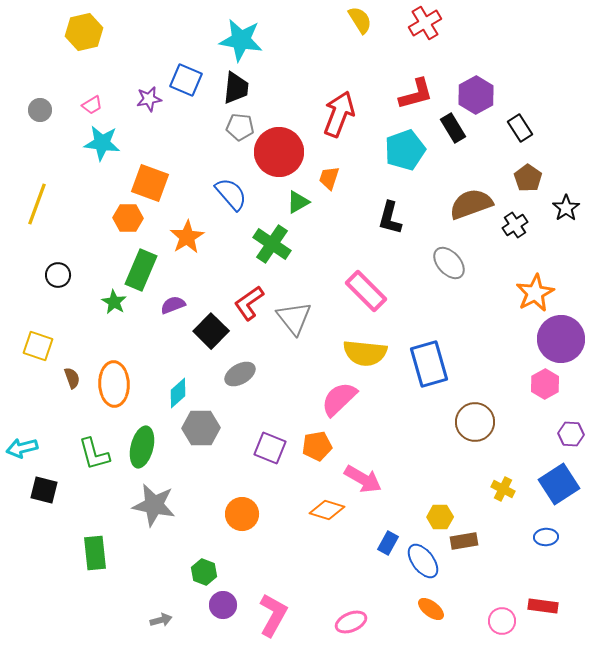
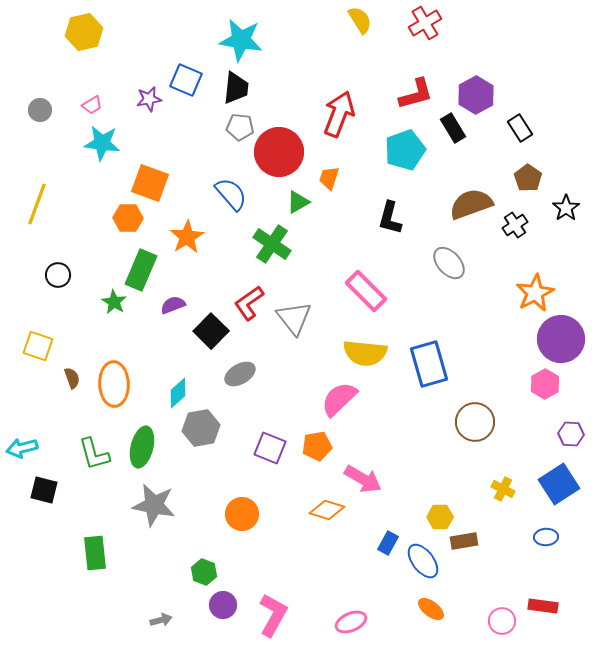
gray hexagon at (201, 428): rotated 9 degrees counterclockwise
